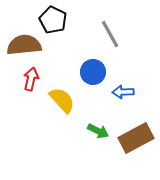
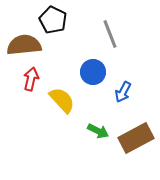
gray line: rotated 8 degrees clockwise
blue arrow: rotated 60 degrees counterclockwise
